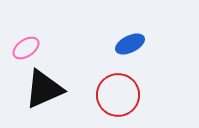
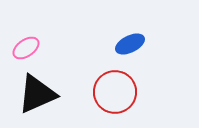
black triangle: moved 7 px left, 5 px down
red circle: moved 3 px left, 3 px up
